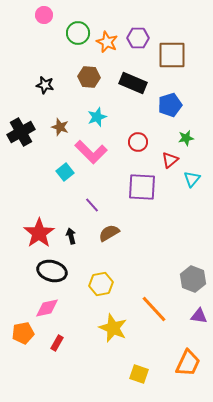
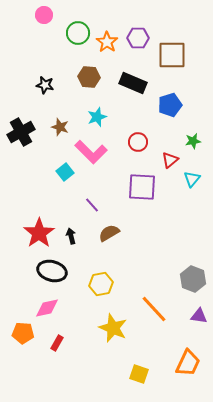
orange star: rotated 10 degrees clockwise
green star: moved 7 px right, 3 px down
orange pentagon: rotated 15 degrees clockwise
